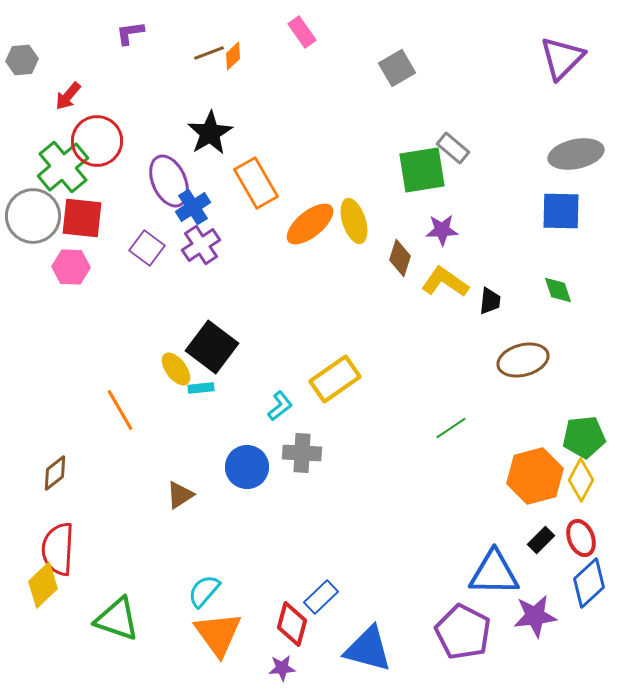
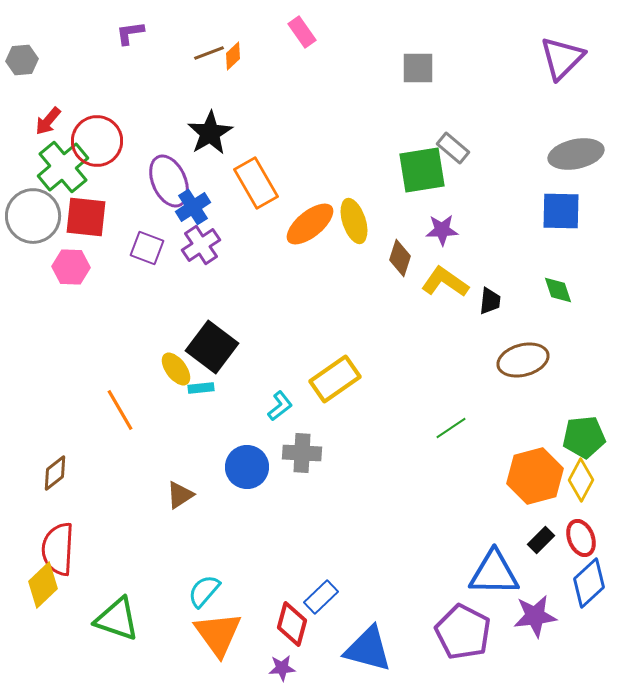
gray square at (397, 68): moved 21 px right; rotated 30 degrees clockwise
red arrow at (68, 96): moved 20 px left, 25 px down
red square at (82, 218): moved 4 px right, 1 px up
purple square at (147, 248): rotated 16 degrees counterclockwise
